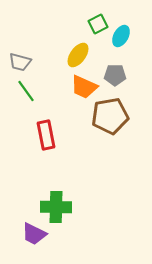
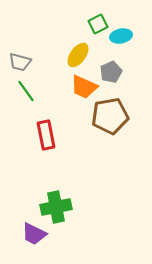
cyan ellipse: rotated 50 degrees clockwise
gray pentagon: moved 4 px left, 3 px up; rotated 25 degrees counterclockwise
green cross: rotated 12 degrees counterclockwise
